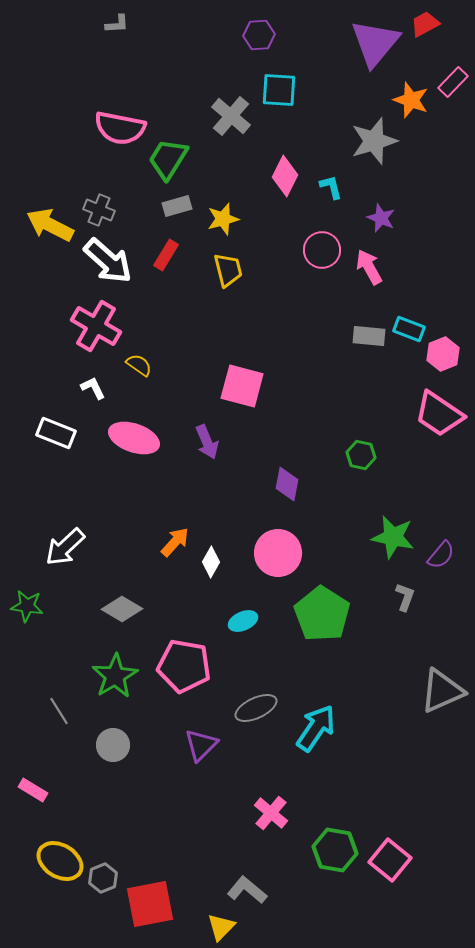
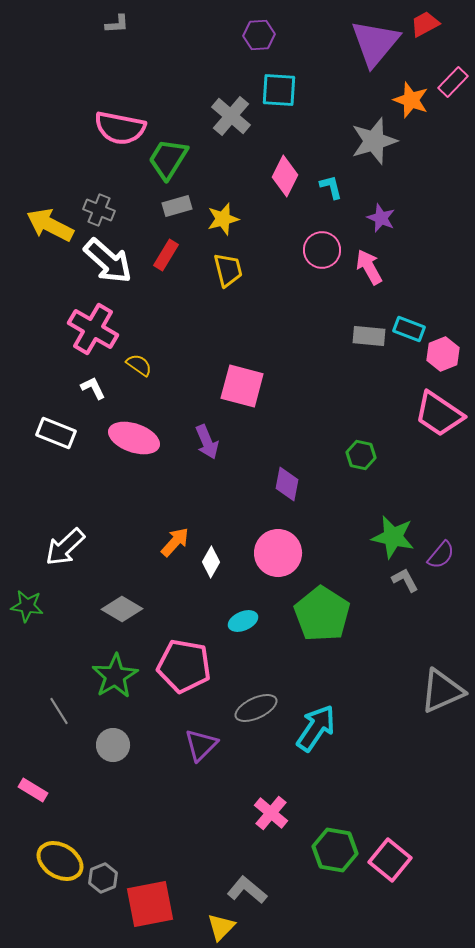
pink cross at (96, 326): moved 3 px left, 3 px down
gray L-shape at (405, 597): moved 17 px up; rotated 48 degrees counterclockwise
